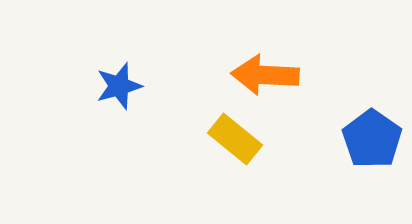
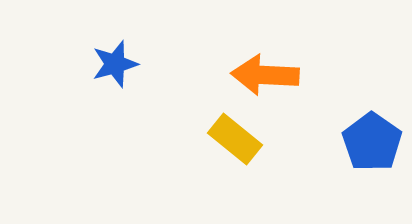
blue star: moved 4 px left, 22 px up
blue pentagon: moved 3 px down
